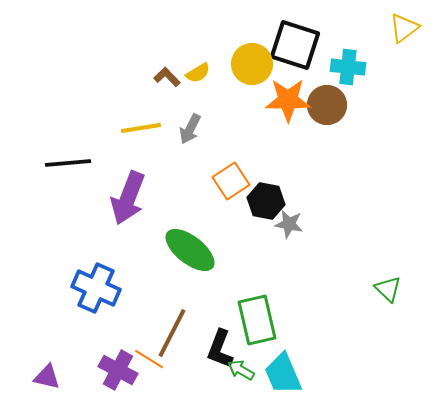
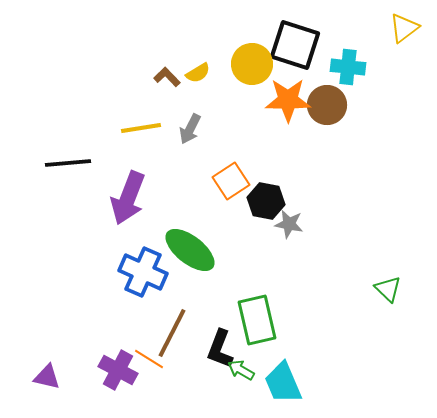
blue cross: moved 47 px right, 16 px up
cyan trapezoid: moved 9 px down
